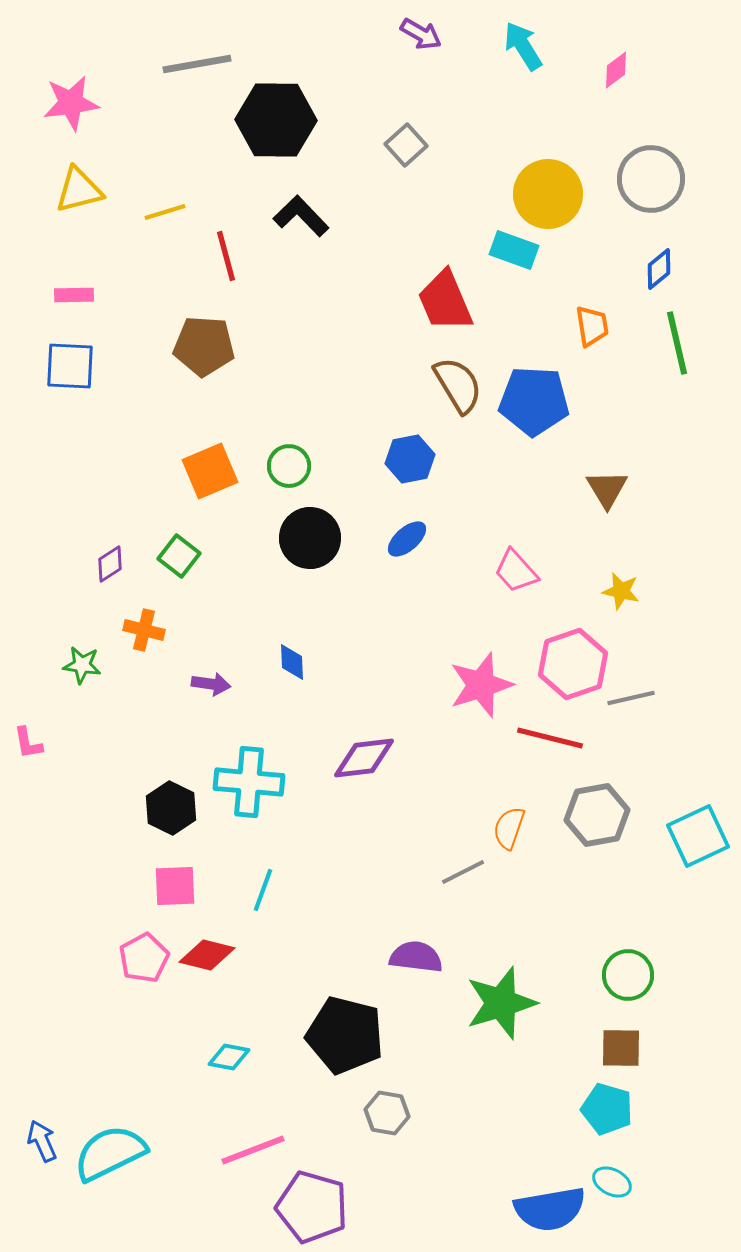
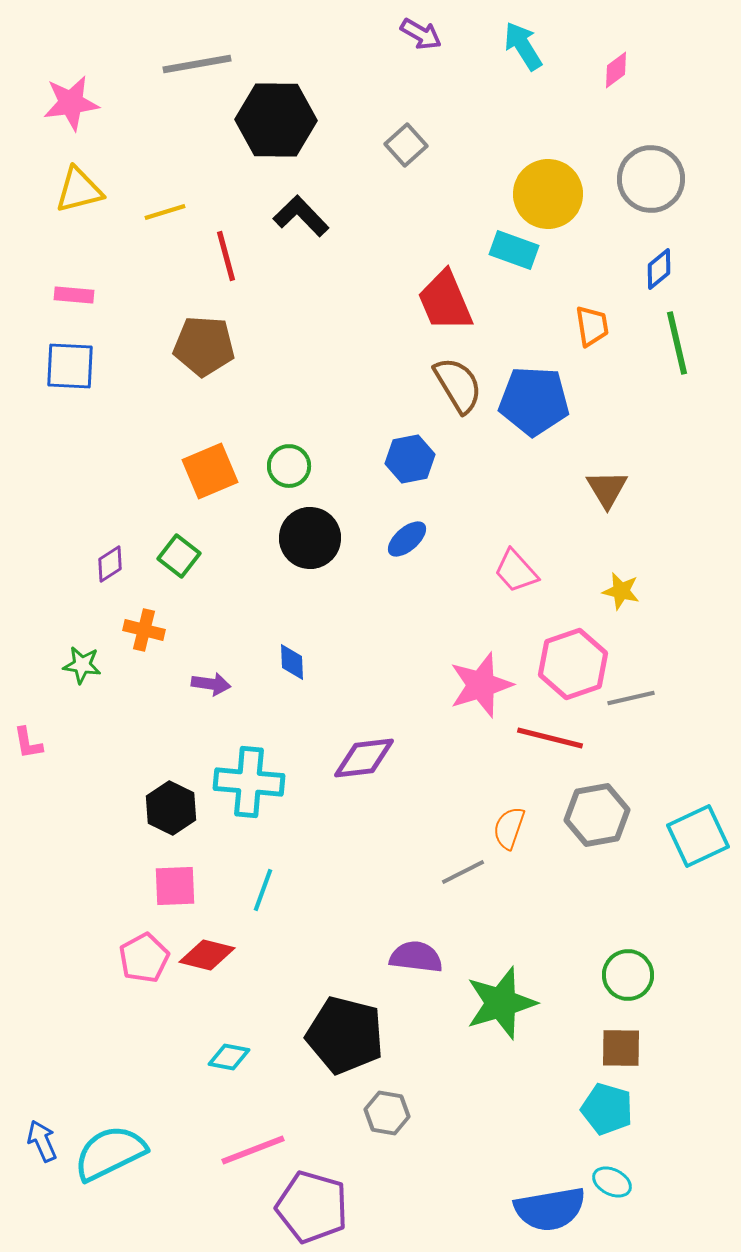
pink rectangle at (74, 295): rotated 6 degrees clockwise
